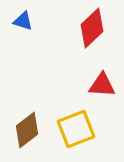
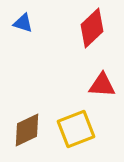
blue triangle: moved 2 px down
brown diamond: rotated 12 degrees clockwise
